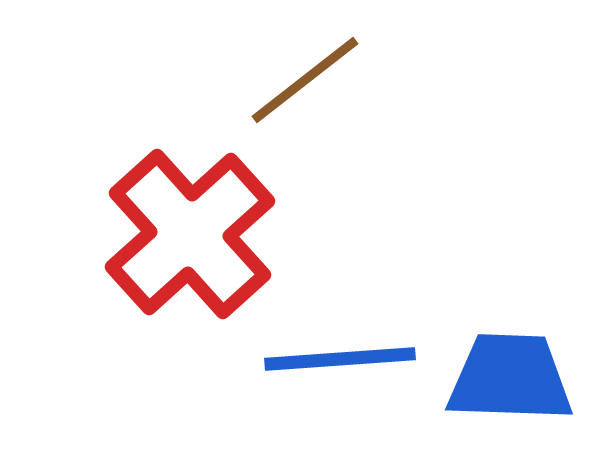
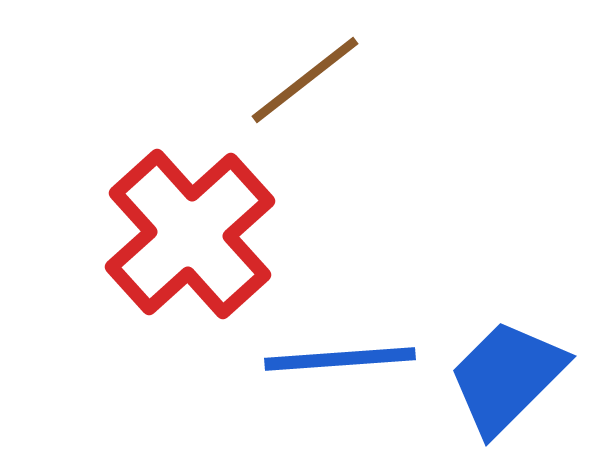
blue trapezoid: moved 3 px left, 1 px up; rotated 47 degrees counterclockwise
